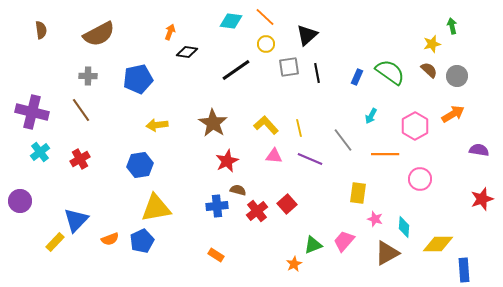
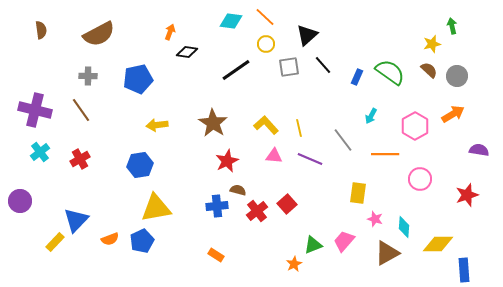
black line at (317, 73): moved 6 px right, 8 px up; rotated 30 degrees counterclockwise
purple cross at (32, 112): moved 3 px right, 2 px up
red star at (482, 199): moved 15 px left, 4 px up
